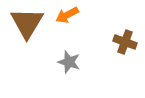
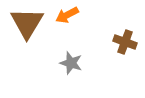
gray star: moved 2 px right, 1 px down
